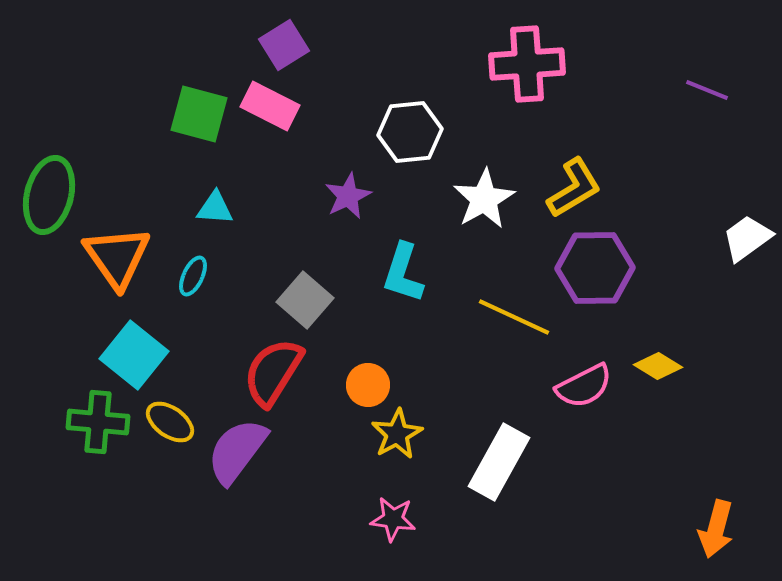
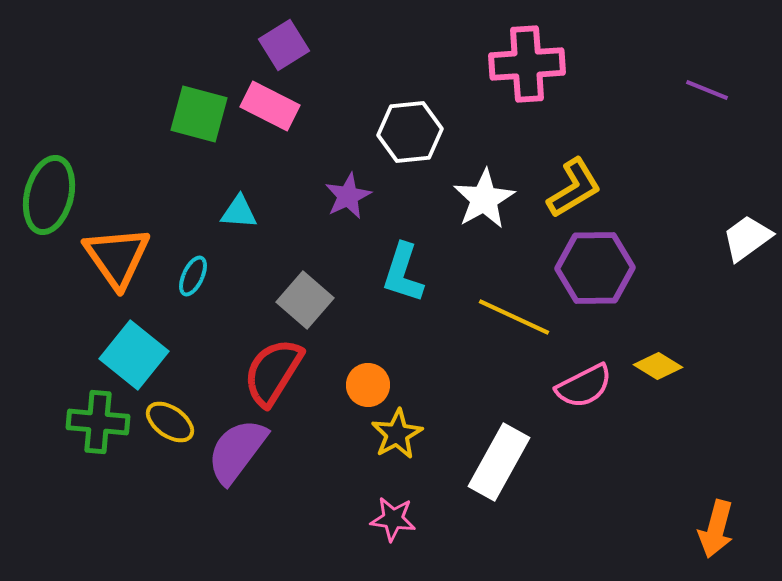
cyan triangle: moved 24 px right, 4 px down
